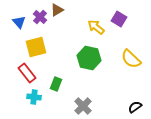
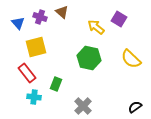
brown triangle: moved 5 px right, 2 px down; rotated 48 degrees counterclockwise
purple cross: rotated 24 degrees counterclockwise
blue triangle: moved 1 px left, 1 px down
